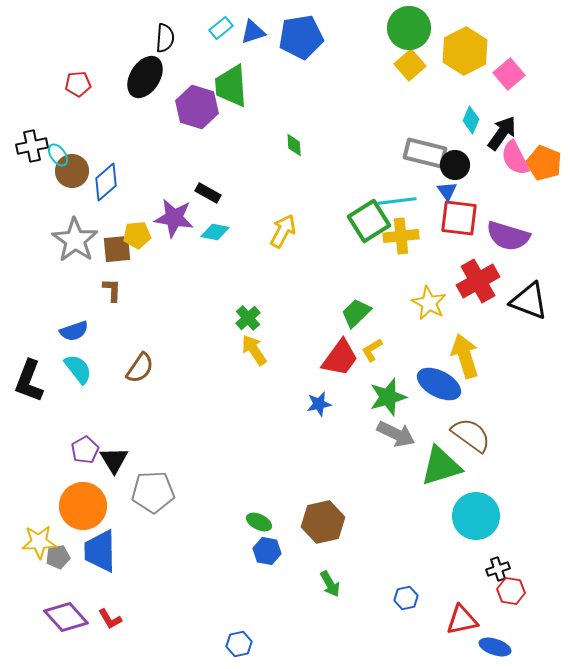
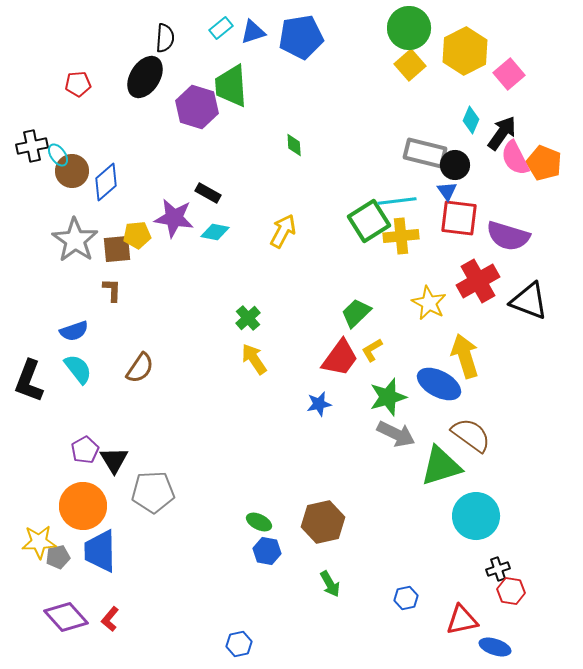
yellow arrow at (254, 350): moved 9 px down
red L-shape at (110, 619): rotated 70 degrees clockwise
